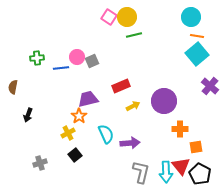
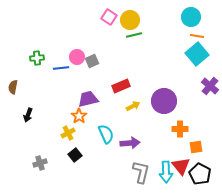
yellow circle: moved 3 px right, 3 px down
